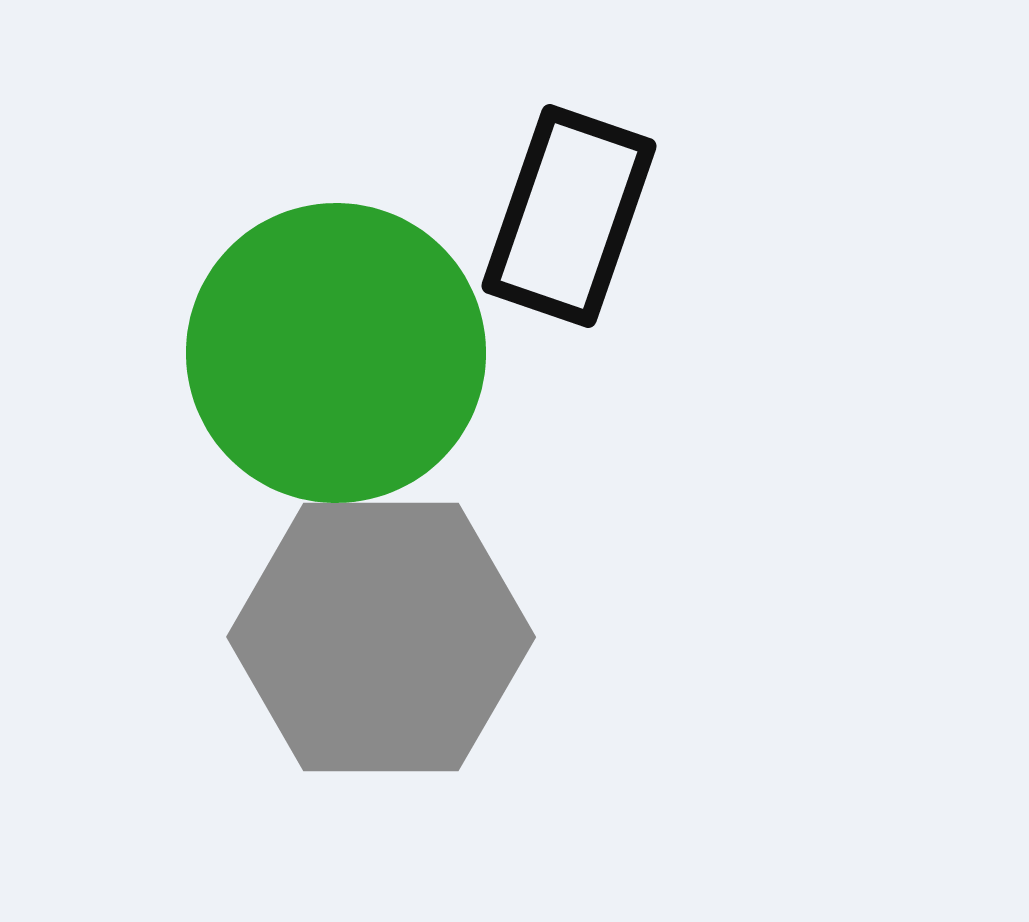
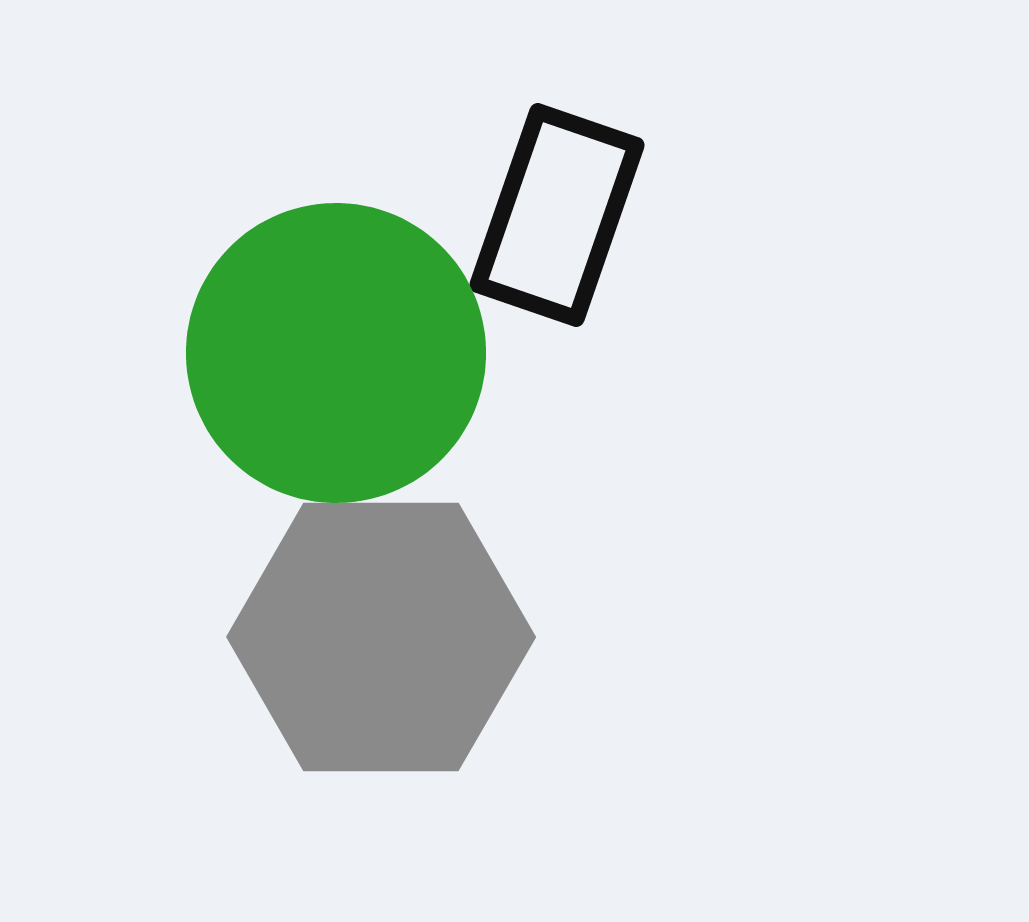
black rectangle: moved 12 px left, 1 px up
